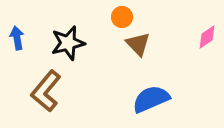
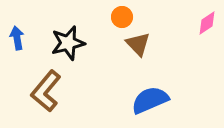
pink diamond: moved 14 px up
blue semicircle: moved 1 px left, 1 px down
